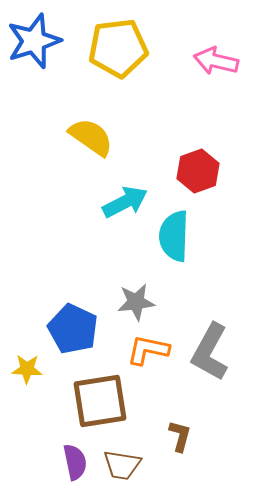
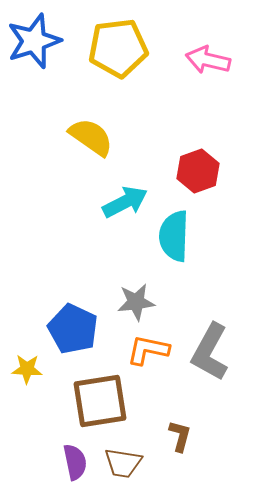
pink arrow: moved 8 px left, 1 px up
brown trapezoid: moved 1 px right, 2 px up
